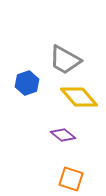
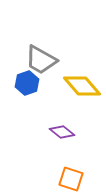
gray trapezoid: moved 24 px left
yellow diamond: moved 3 px right, 11 px up
purple diamond: moved 1 px left, 3 px up
